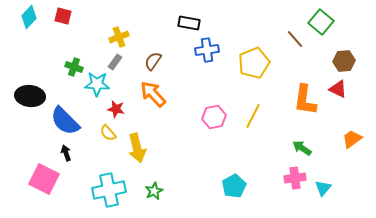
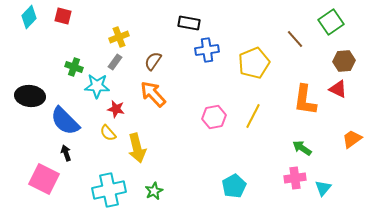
green square: moved 10 px right; rotated 15 degrees clockwise
cyan star: moved 2 px down
